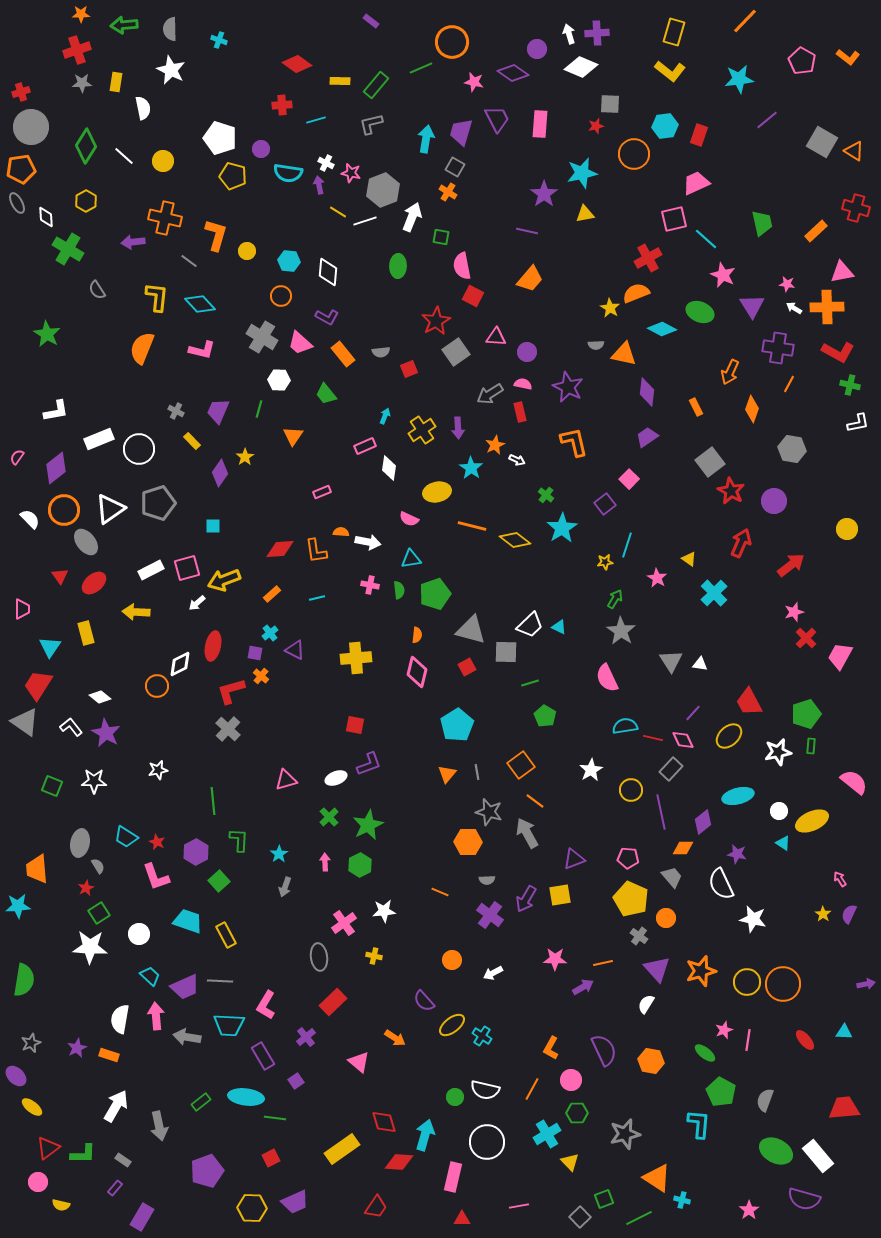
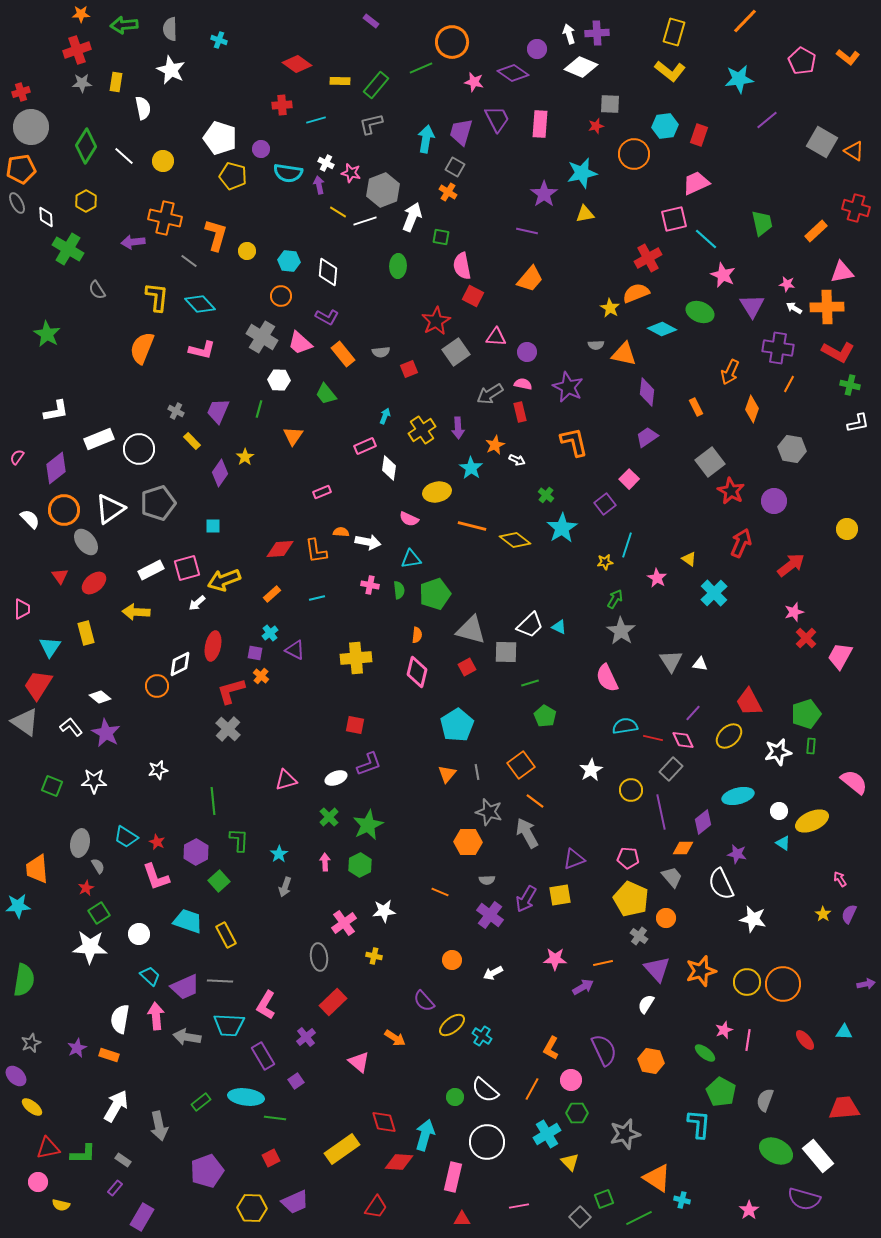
white semicircle at (485, 1090): rotated 28 degrees clockwise
red triangle at (48, 1148): rotated 25 degrees clockwise
